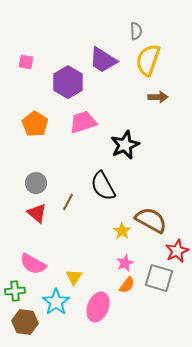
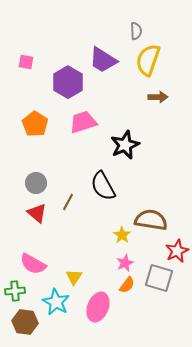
brown semicircle: rotated 20 degrees counterclockwise
yellow star: moved 4 px down
cyan star: rotated 8 degrees counterclockwise
